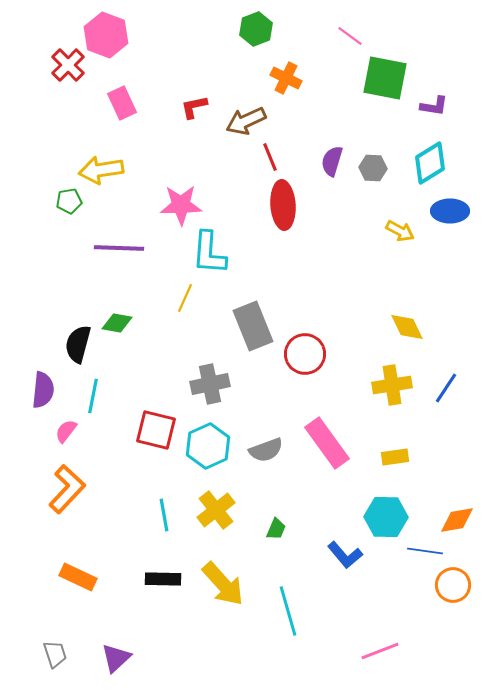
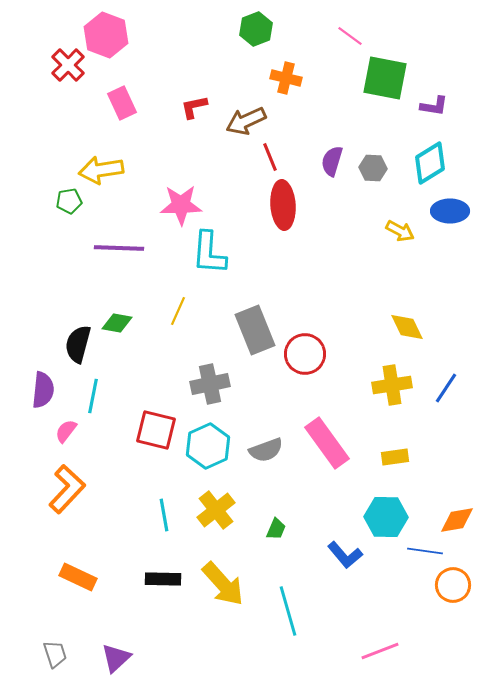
orange cross at (286, 78): rotated 12 degrees counterclockwise
yellow line at (185, 298): moved 7 px left, 13 px down
gray rectangle at (253, 326): moved 2 px right, 4 px down
